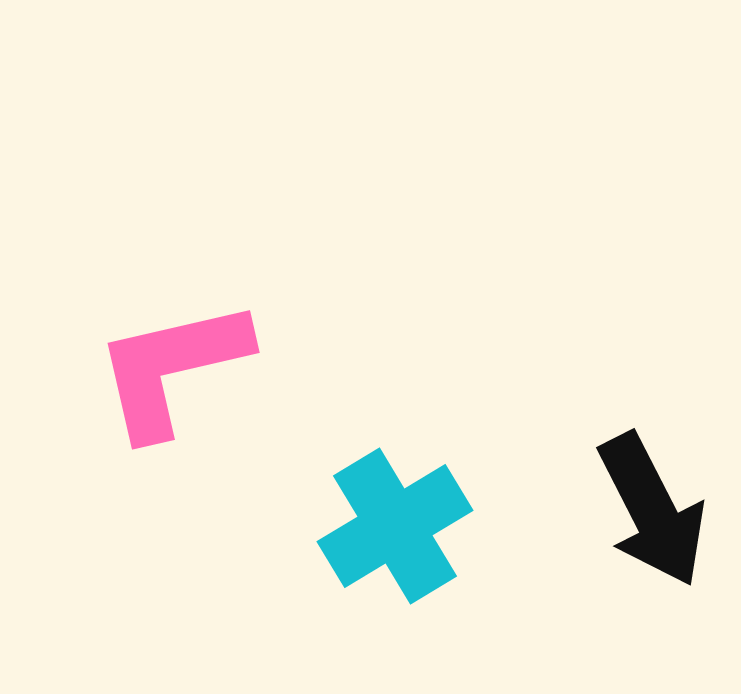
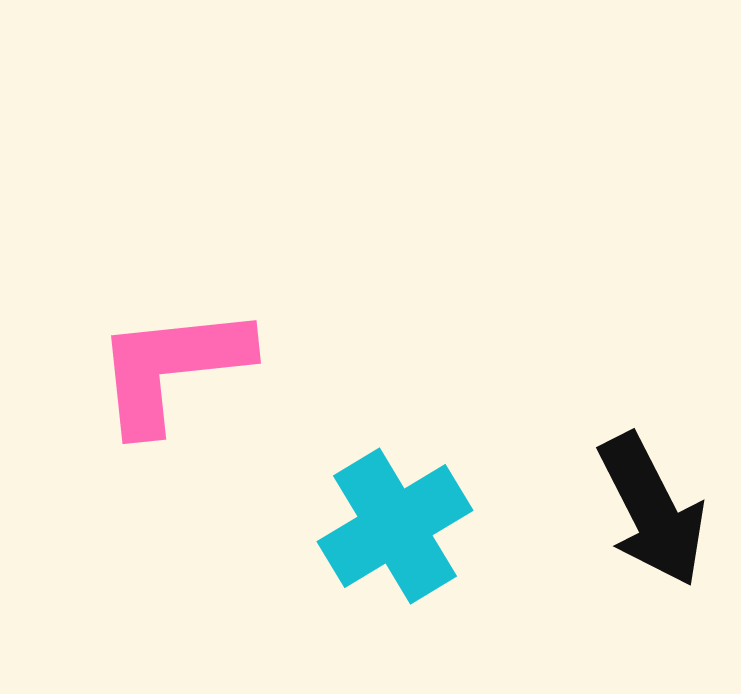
pink L-shape: rotated 7 degrees clockwise
